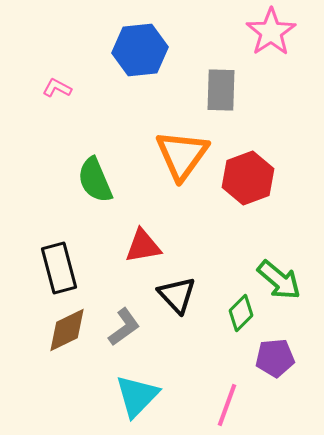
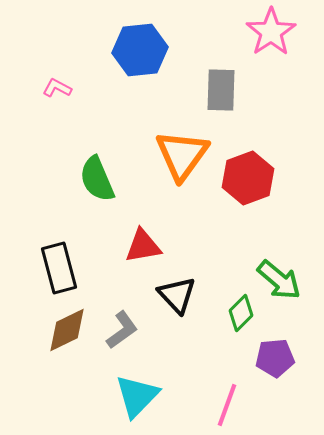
green semicircle: moved 2 px right, 1 px up
gray L-shape: moved 2 px left, 3 px down
